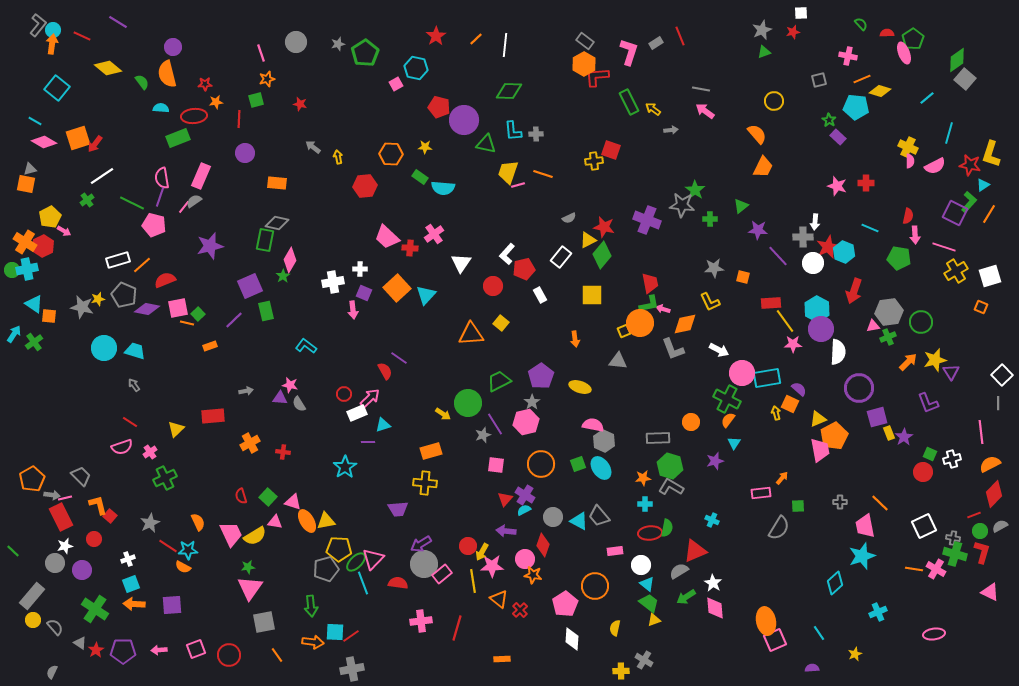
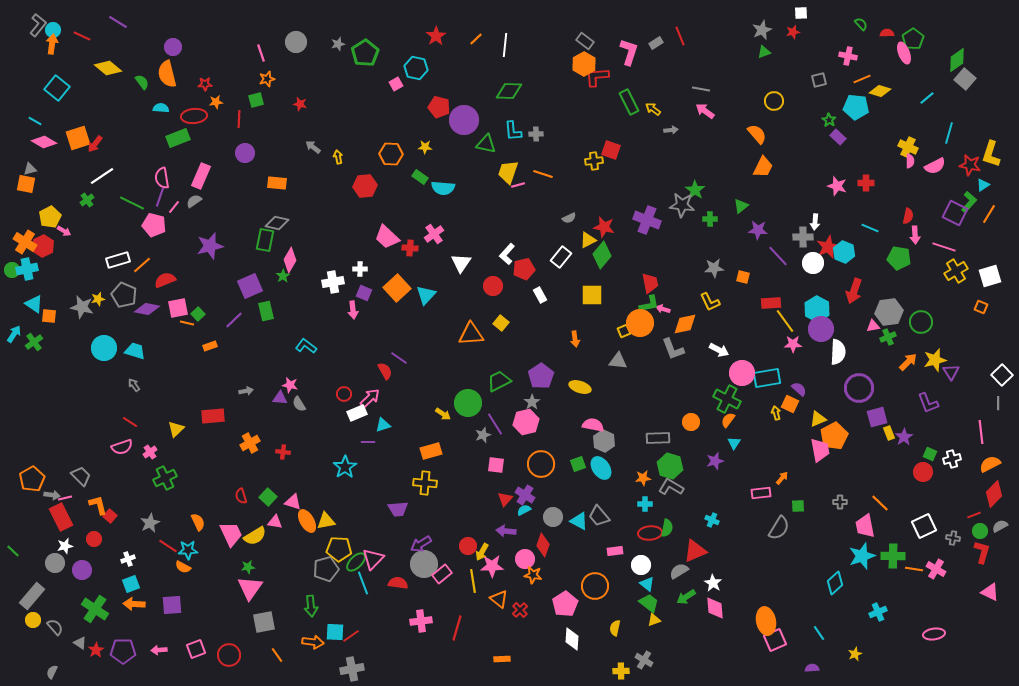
pink line at (184, 207): moved 10 px left
green cross at (955, 554): moved 62 px left, 2 px down; rotated 15 degrees counterclockwise
